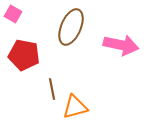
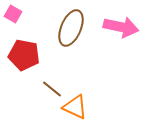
brown ellipse: moved 1 px down
pink arrow: moved 18 px up
brown line: rotated 40 degrees counterclockwise
orange triangle: rotated 40 degrees clockwise
